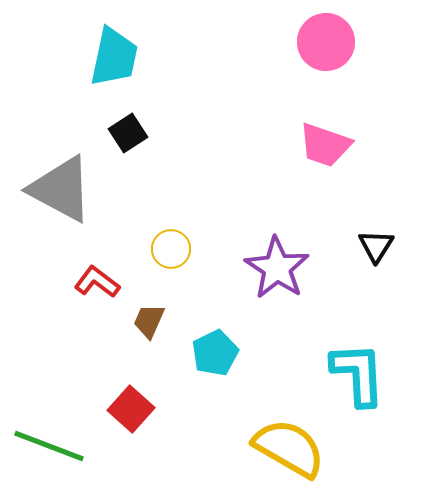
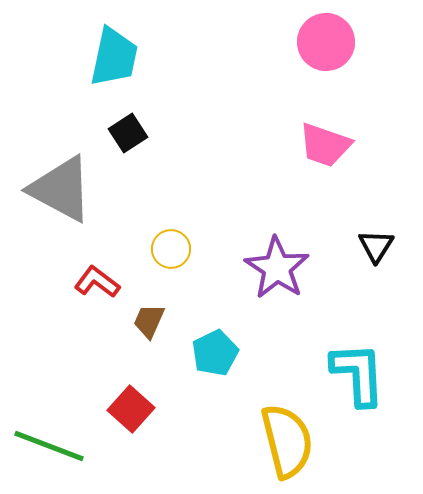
yellow semicircle: moved 2 px left, 7 px up; rotated 46 degrees clockwise
